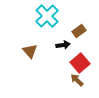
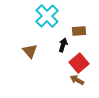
brown rectangle: rotated 32 degrees clockwise
black arrow: rotated 64 degrees counterclockwise
red square: moved 1 px left
brown arrow: rotated 16 degrees counterclockwise
